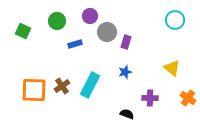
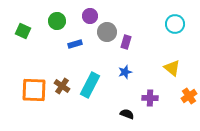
cyan circle: moved 4 px down
brown cross: rotated 21 degrees counterclockwise
orange cross: moved 1 px right, 2 px up; rotated 21 degrees clockwise
